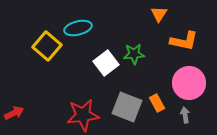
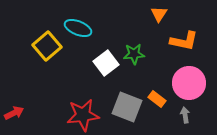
cyan ellipse: rotated 36 degrees clockwise
yellow square: rotated 8 degrees clockwise
orange rectangle: moved 4 px up; rotated 24 degrees counterclockwise
